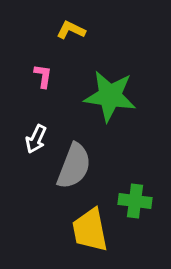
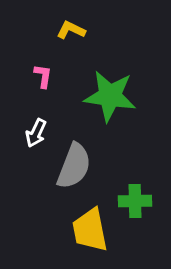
white arrow: moved 6 px up
green cross: rotated 8 degrees counterclockwise
